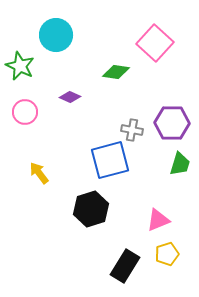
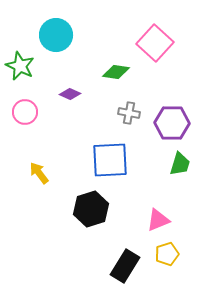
purple diamond: moved 3 px up
gray cross: moved 3 px left, 17 px up
blue square: rotated 12 degrees clockwise
